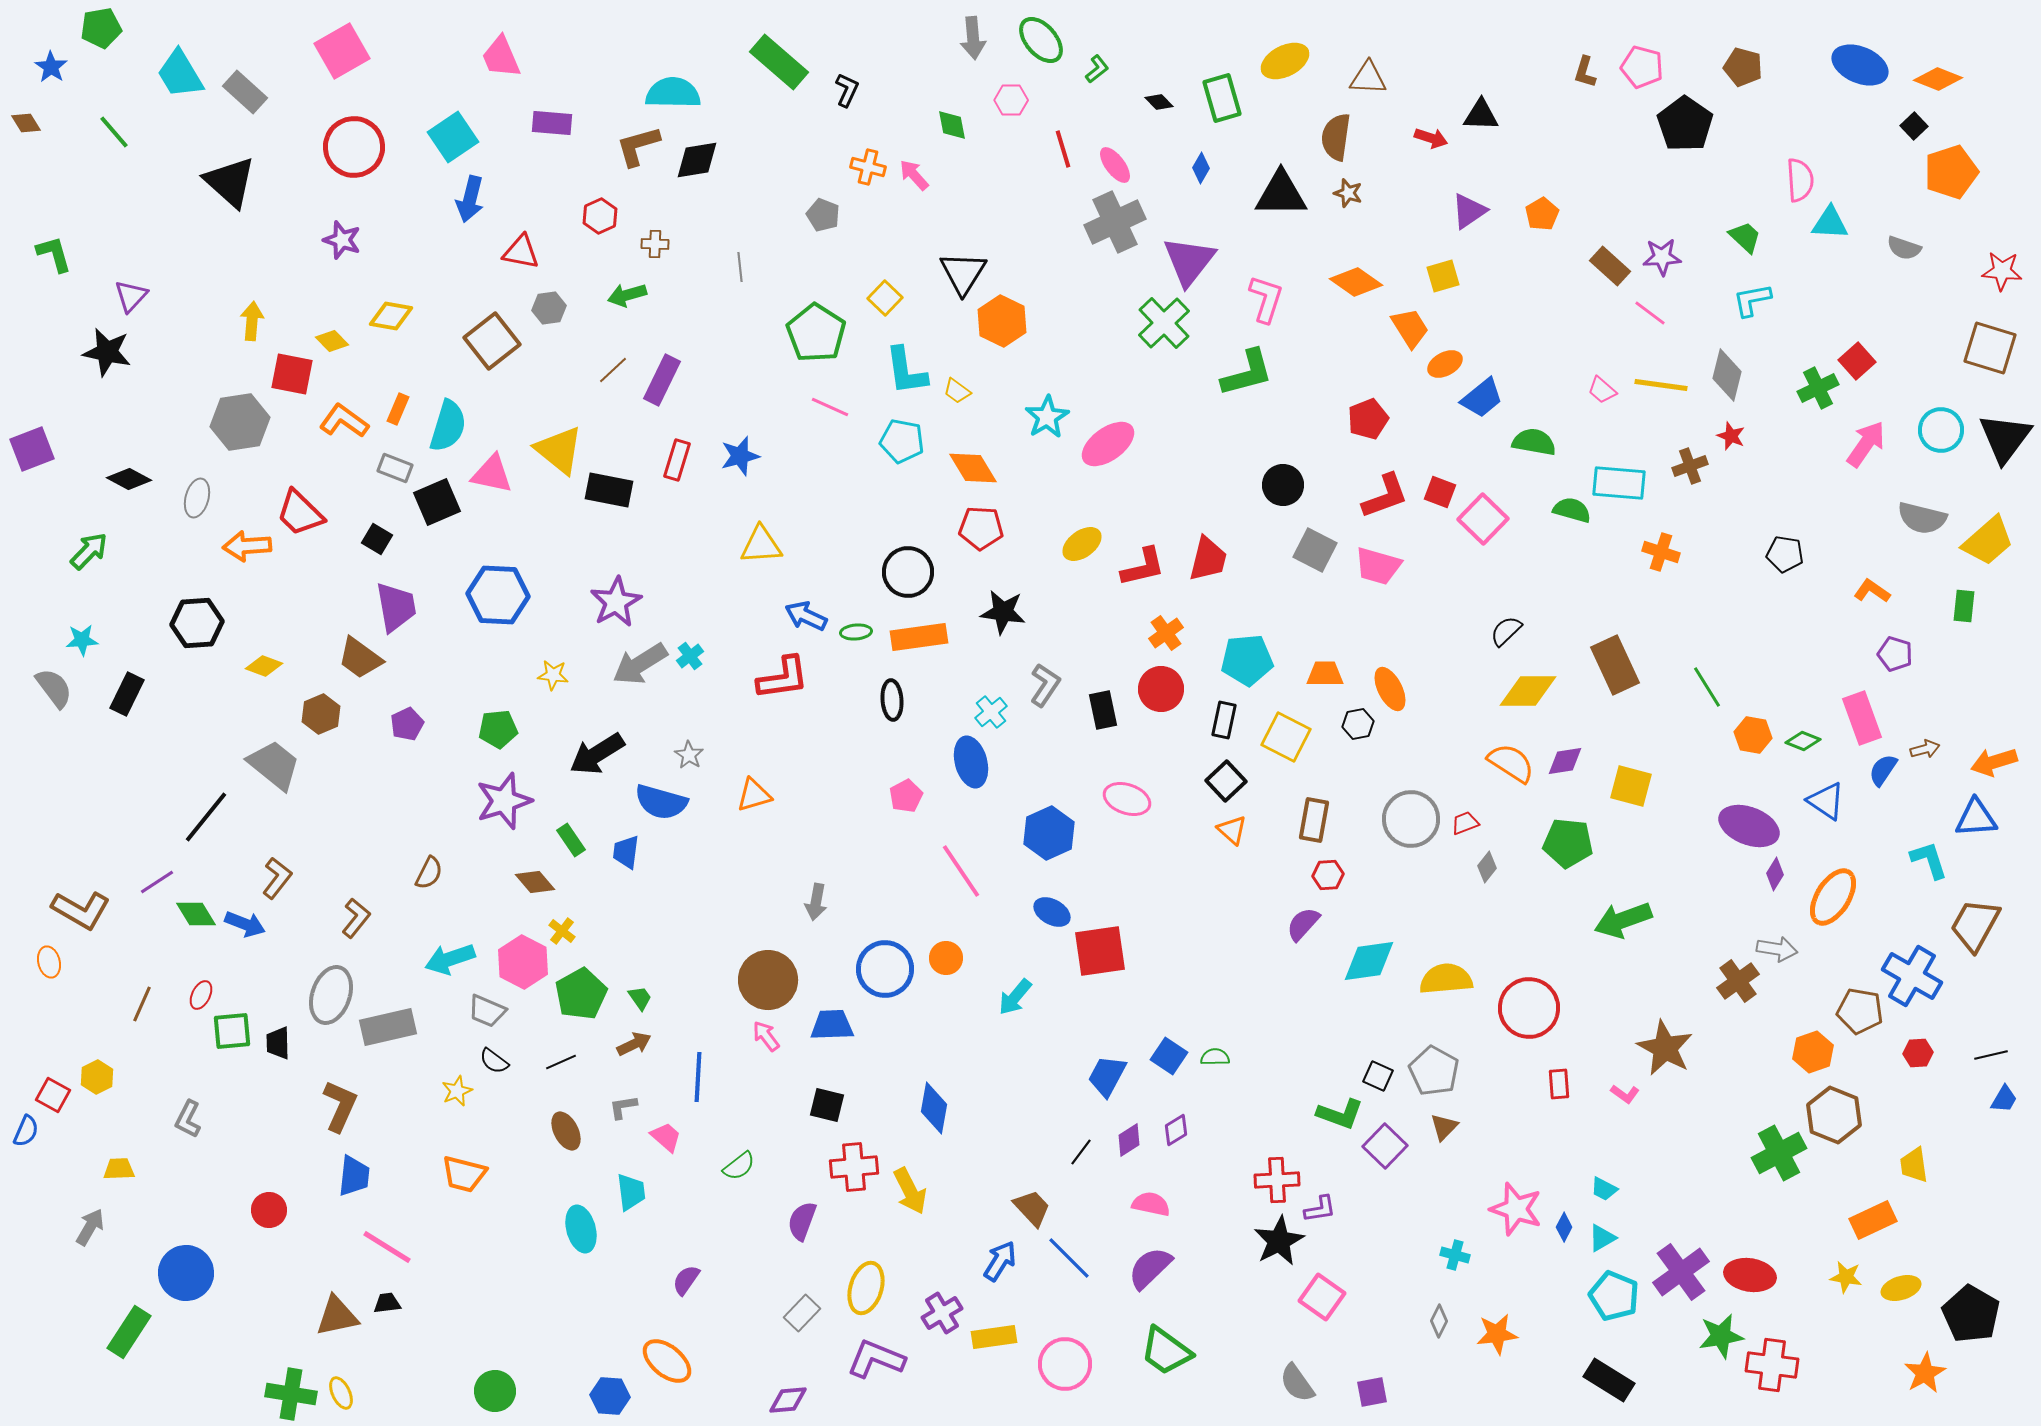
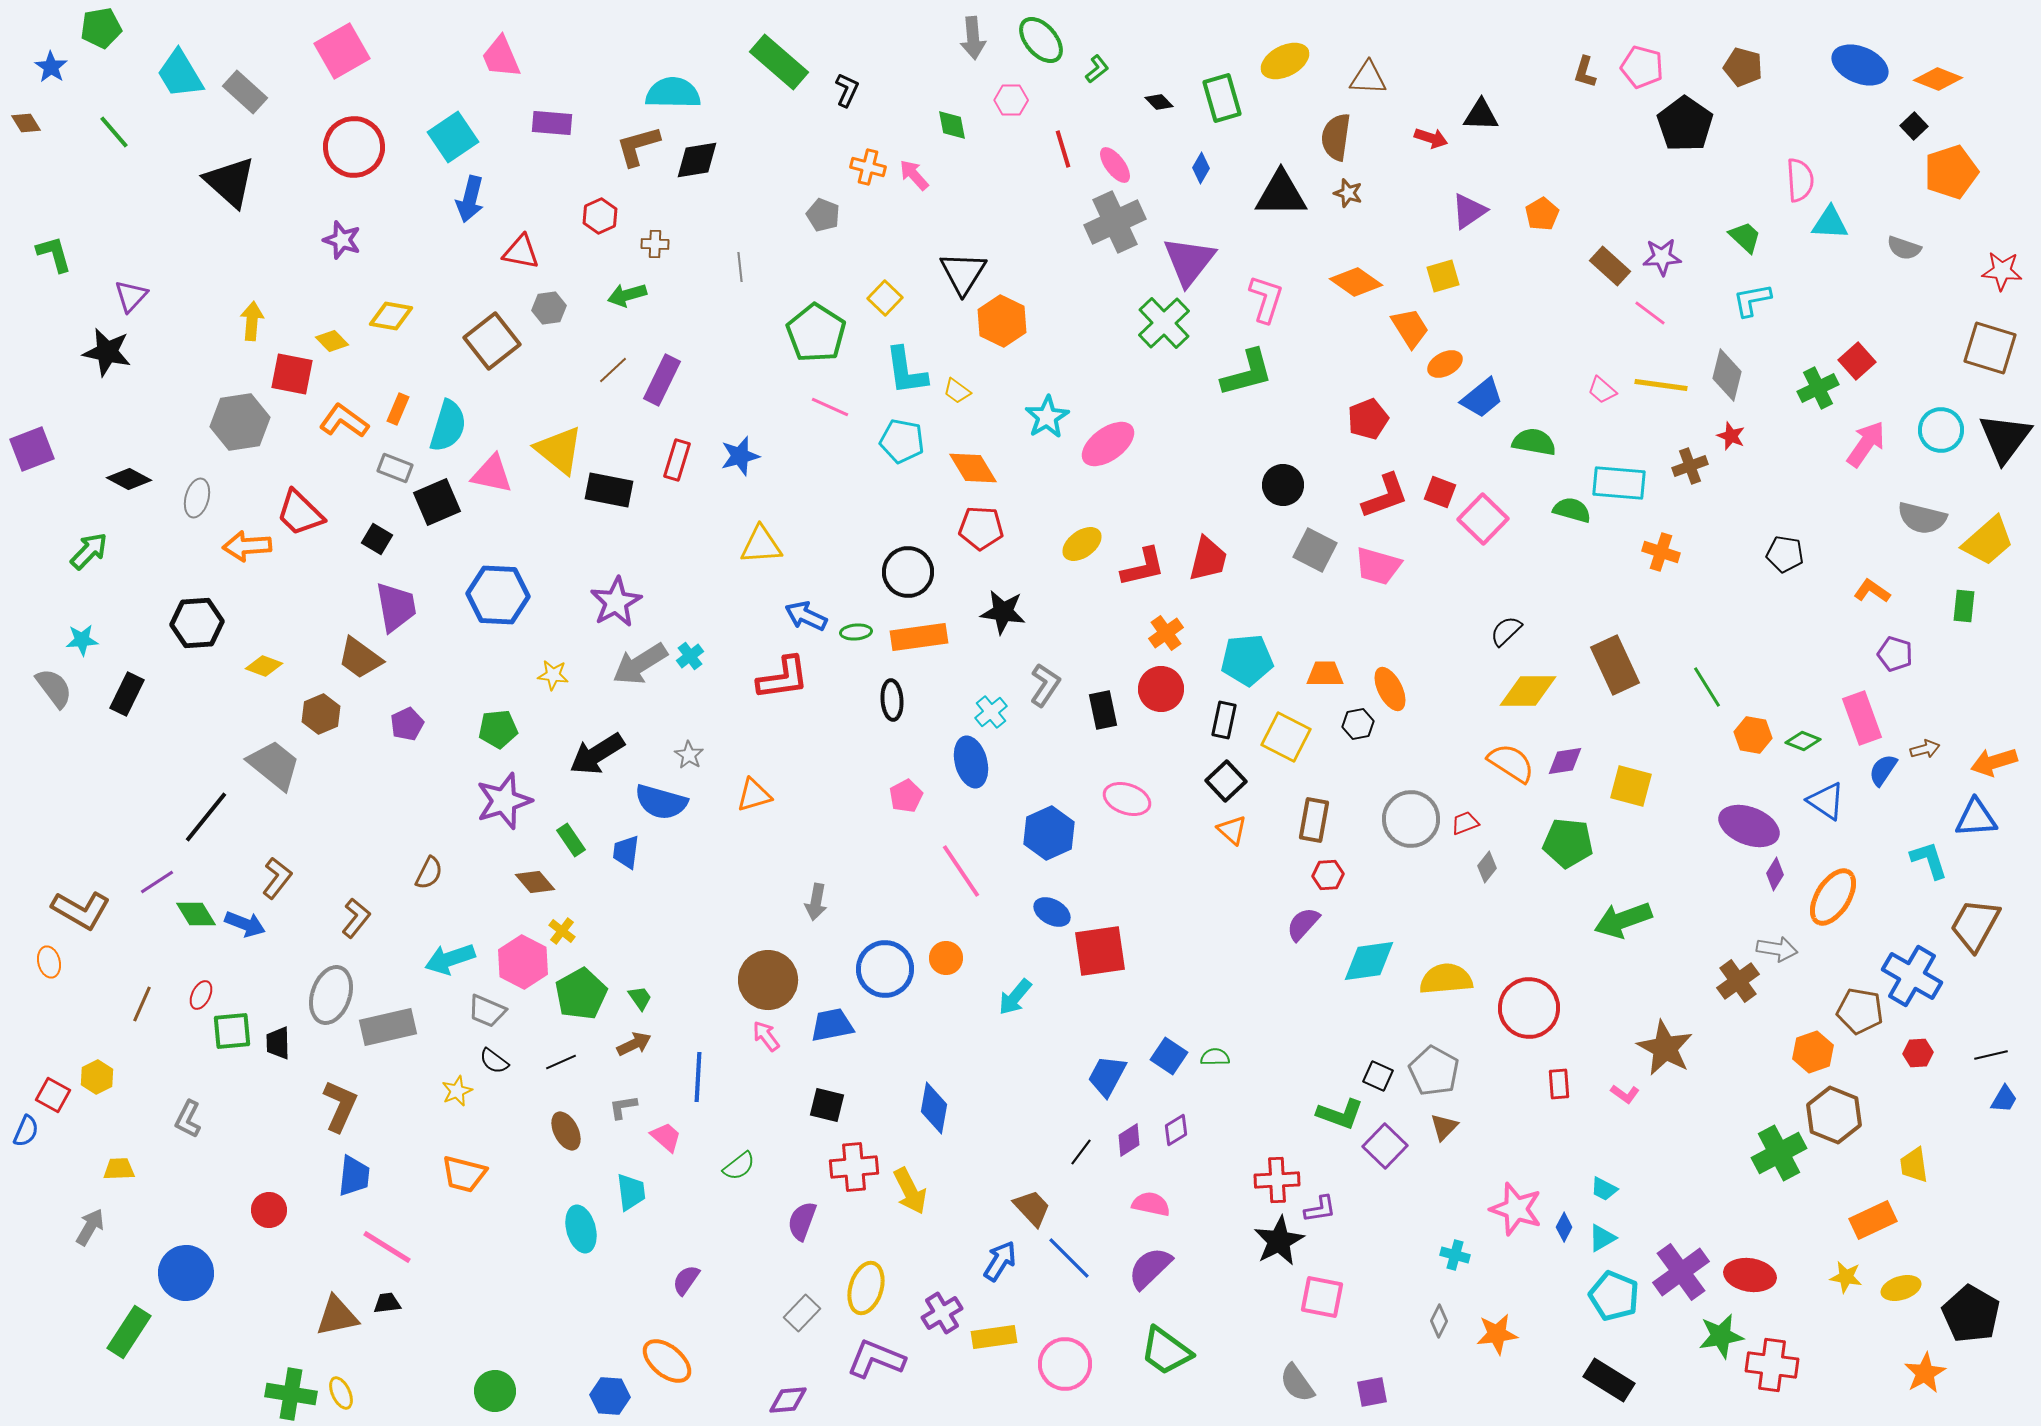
blue trapezoid at (832, 1025): rotated 9 degrees counterclockwise
pink square at (1322, 1297): rotated 24 degrees counterclockwise
